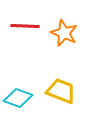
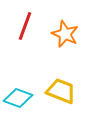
red line: rotated 72 degrees counterclockwise
orange star: moved 1 px right, 1 px down
